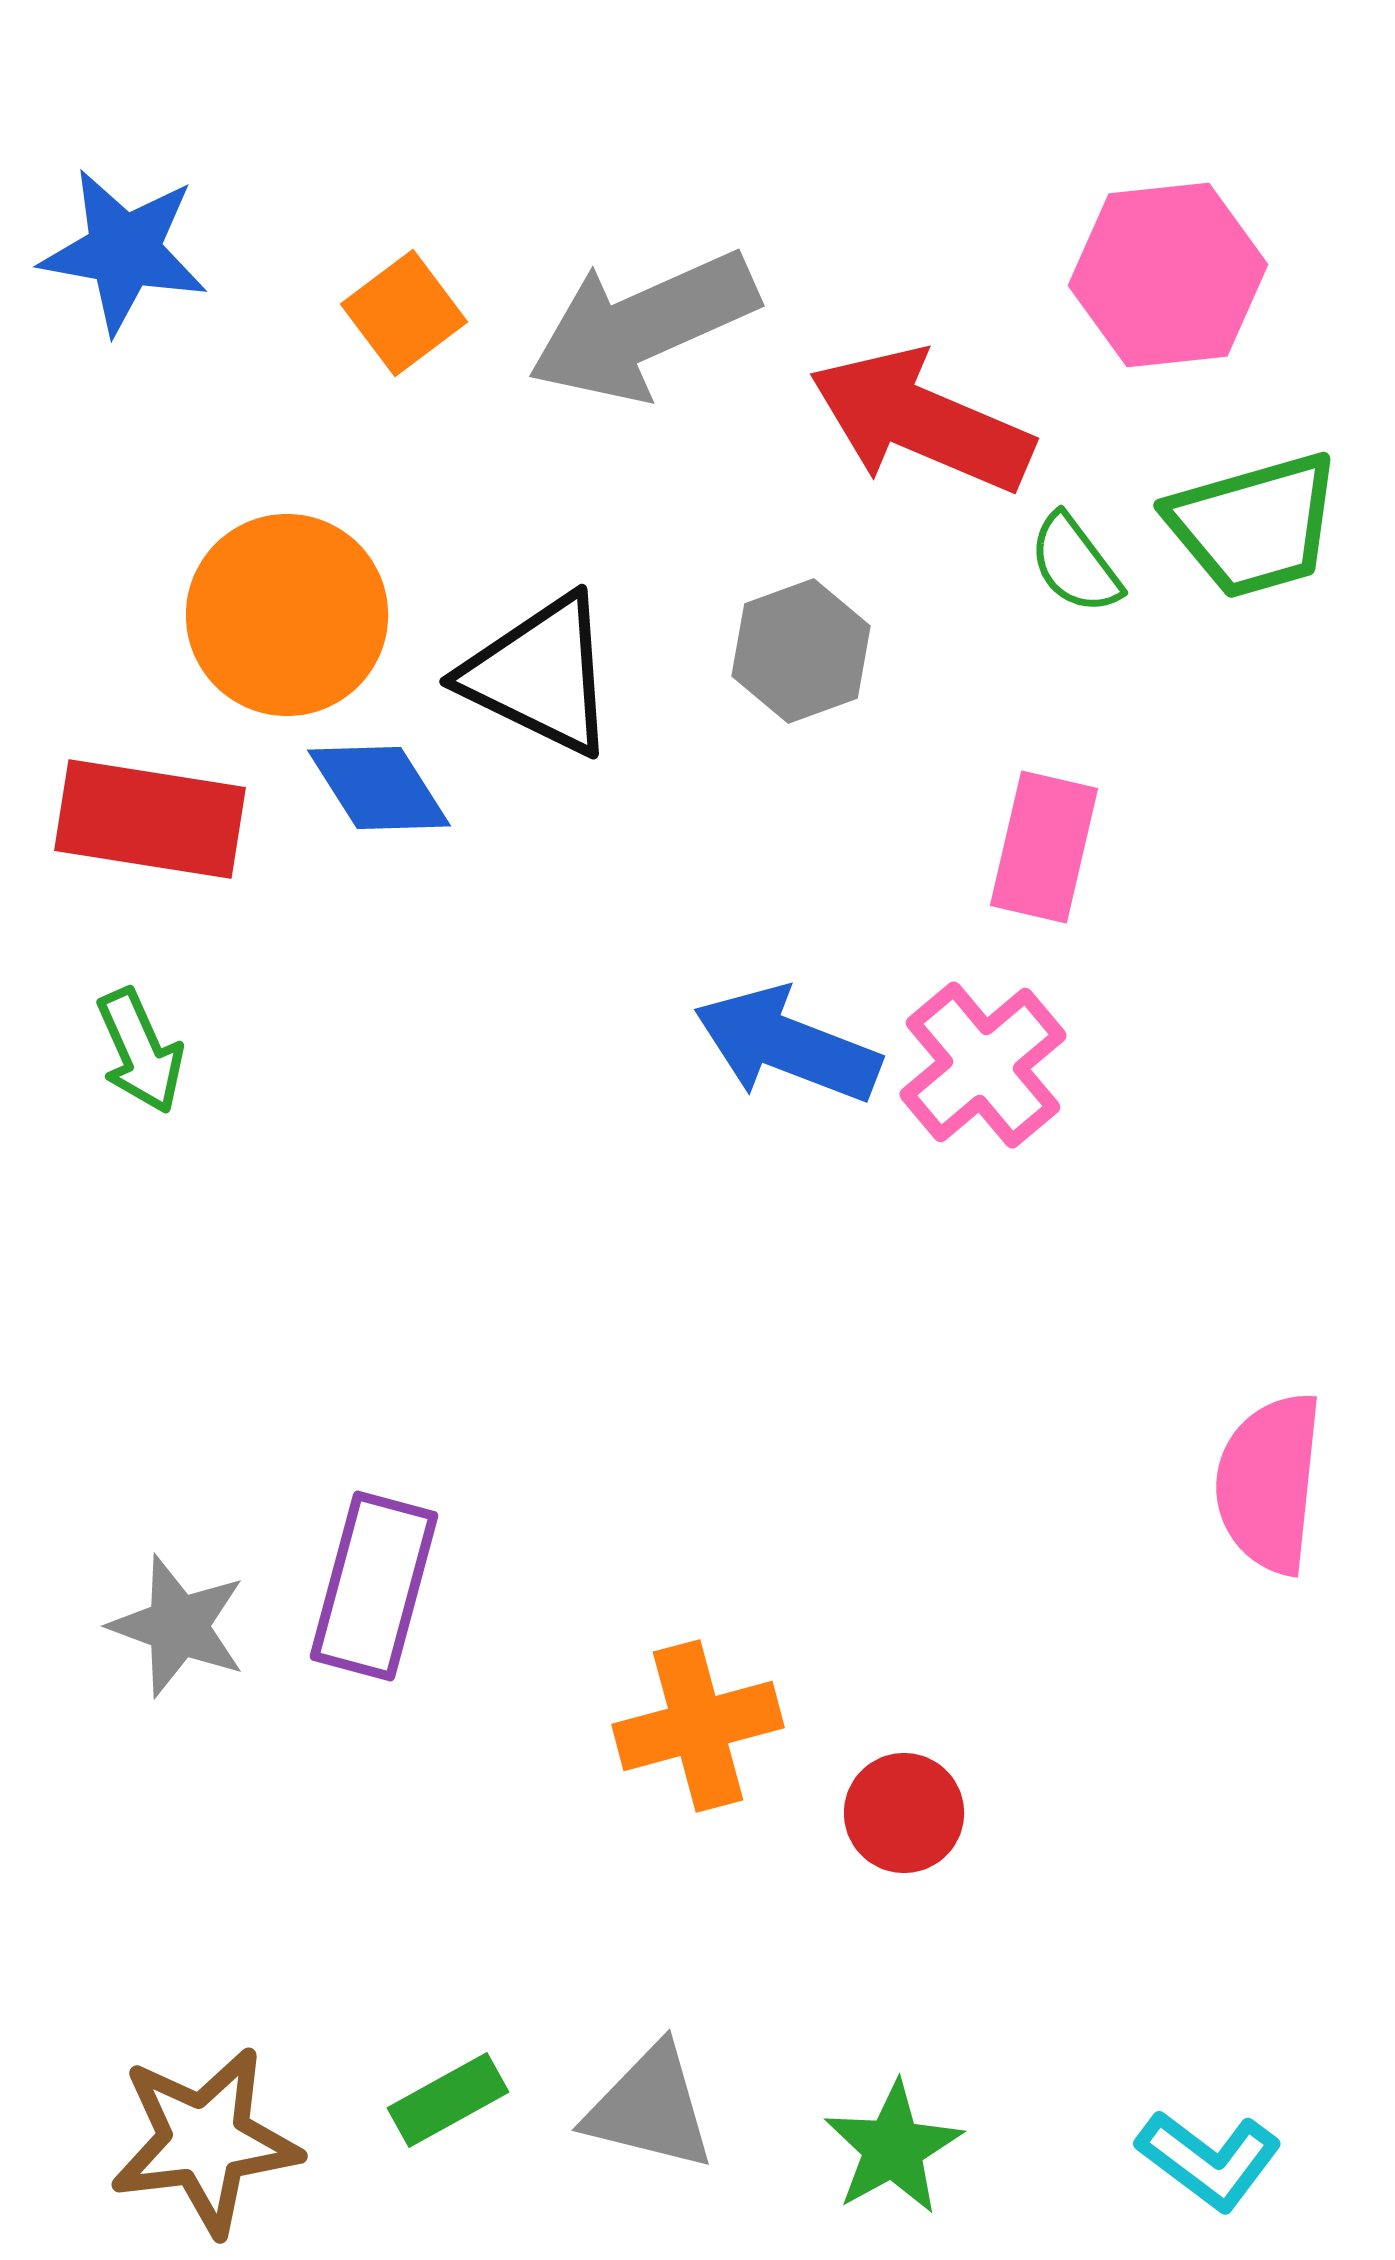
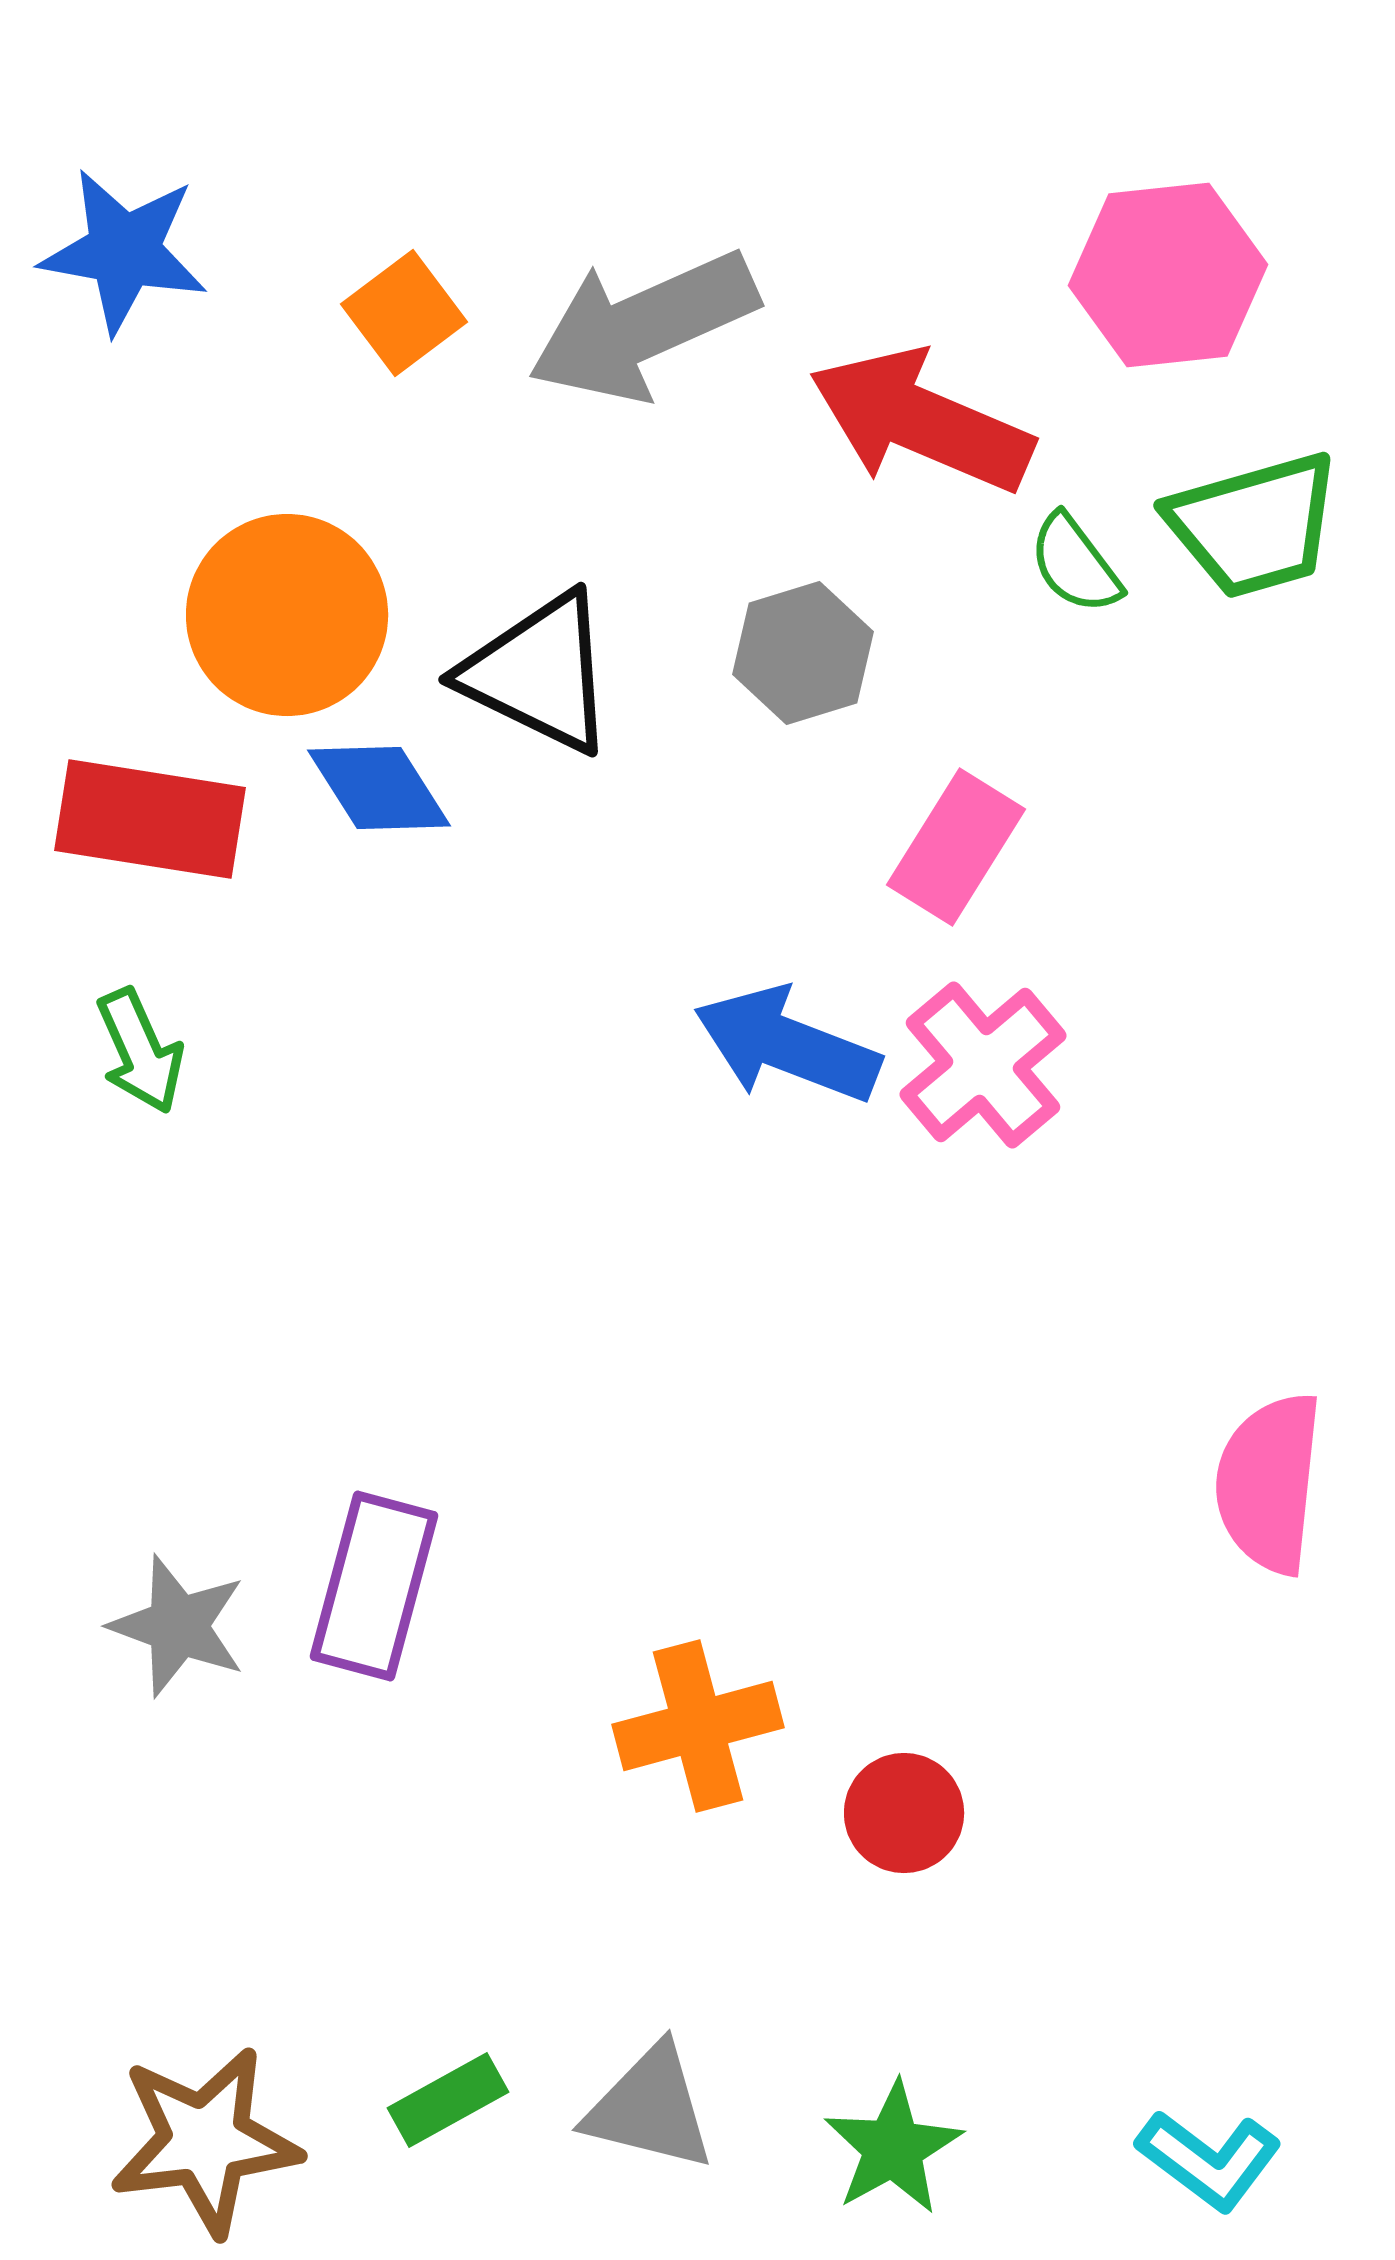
gray hexagon: moved 2 px right, 2 px down; rotated 3 degrees clockwise
black triangle: moved 1 px left, 2 px up
pink rectangle: moved 88 px left; rotated 19 degrees clockwise
